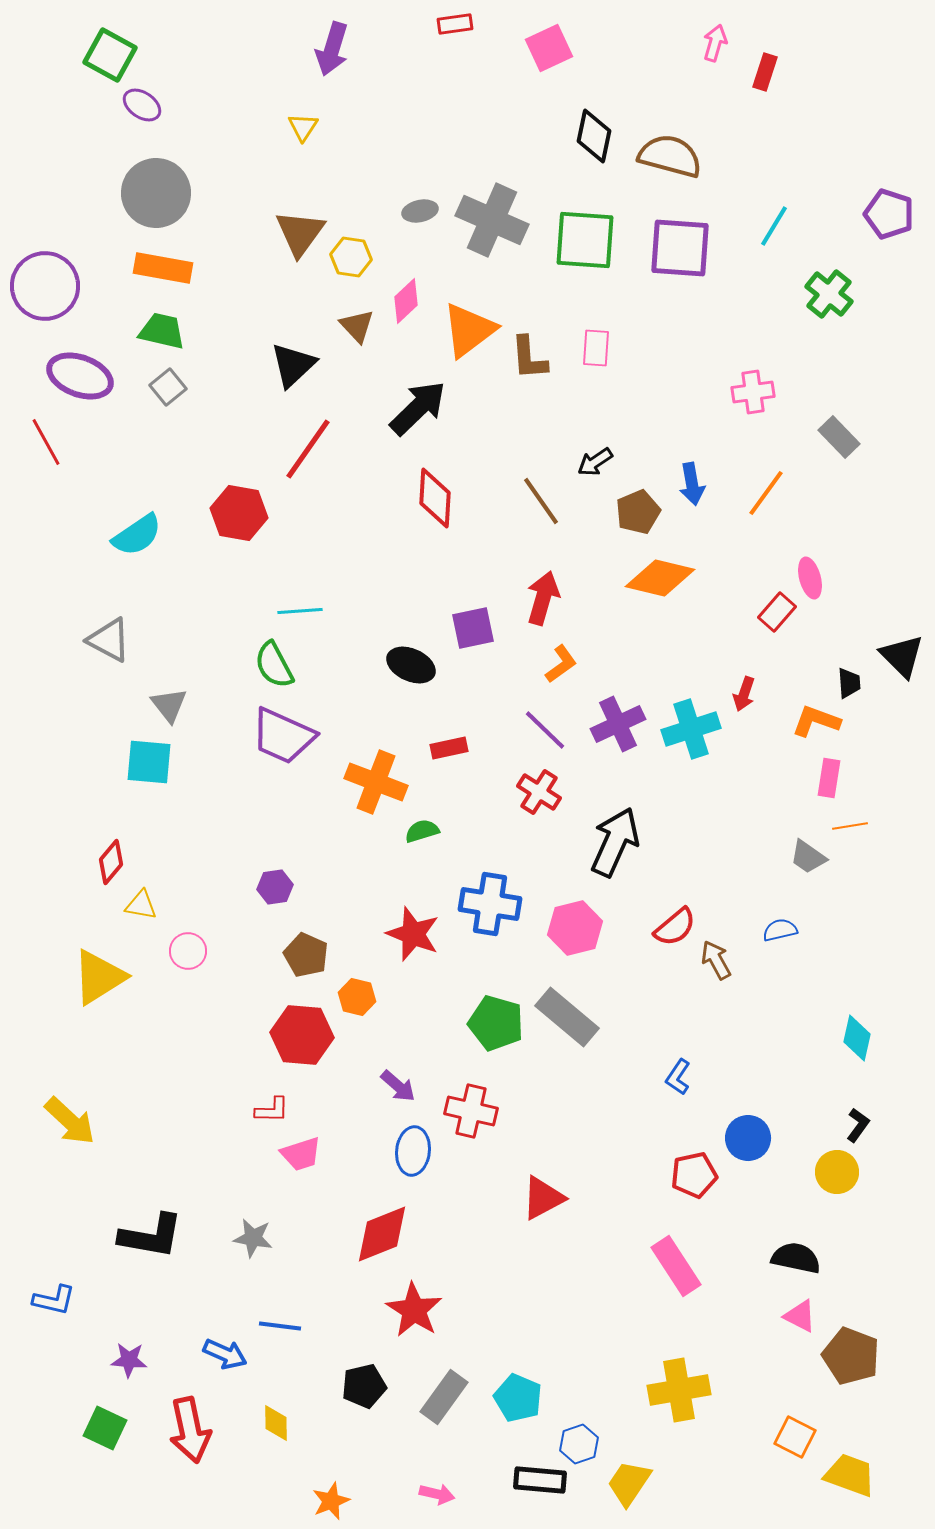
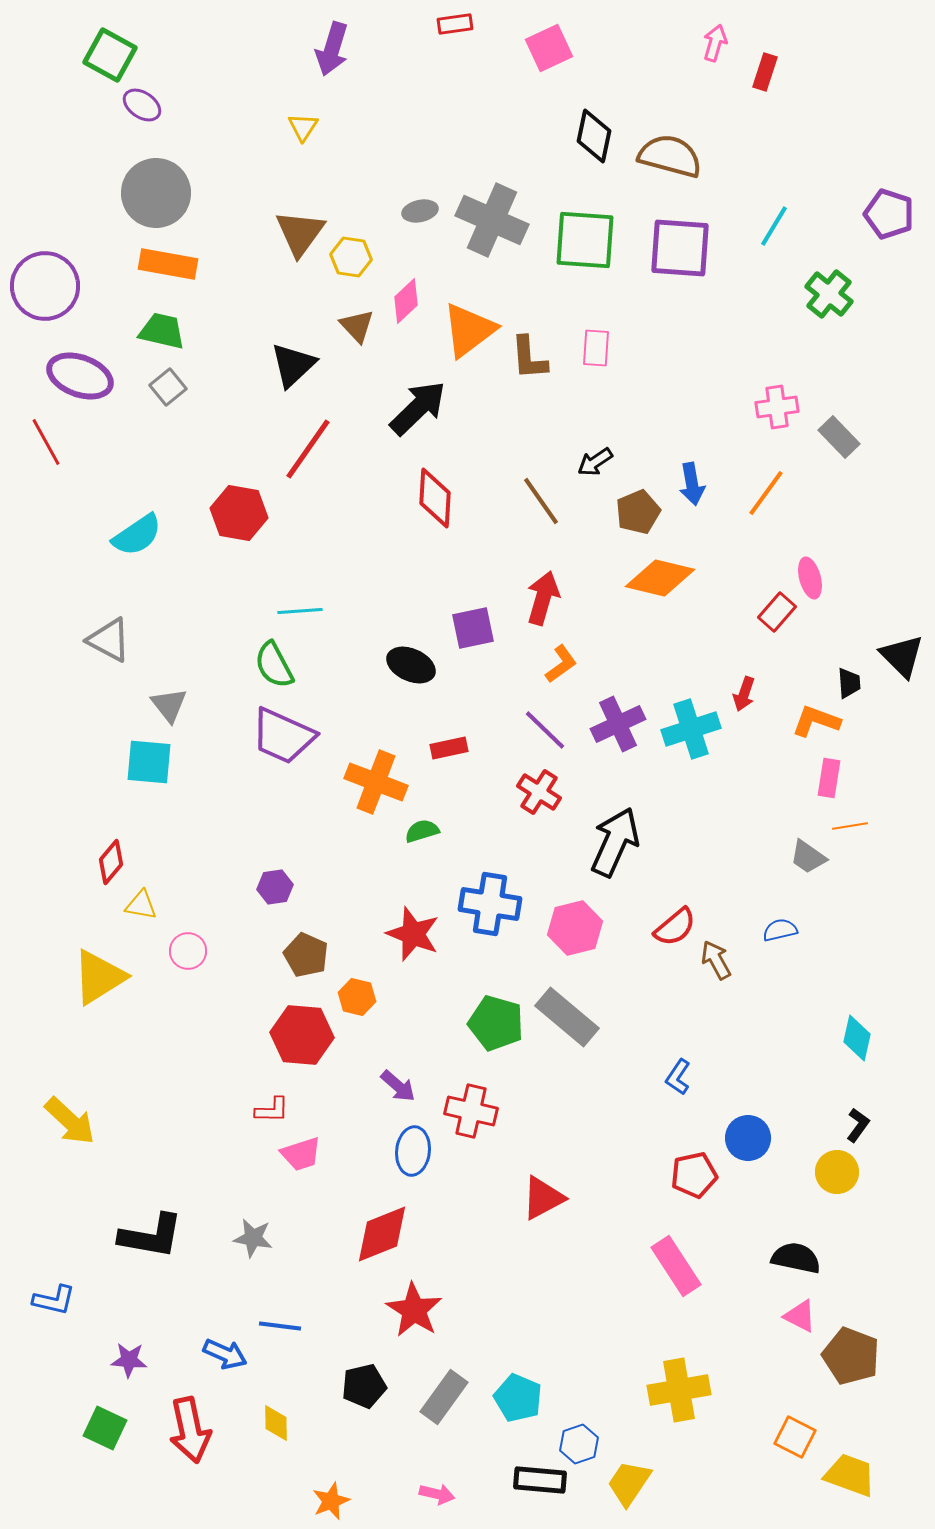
orange rectangle at (163, 268): moved 5 px right, 4 px up
pink cross at (753, 392): moved 24 px right, 15 px down
